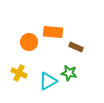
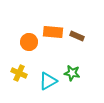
brown rectangle: moved 1 px right, 11 px up
green star: moved 3 px right
